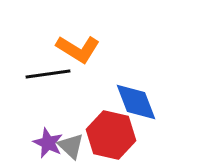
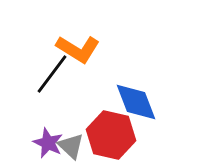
black line: moved 4 px right; rotated 45 degrees counterclockwise
